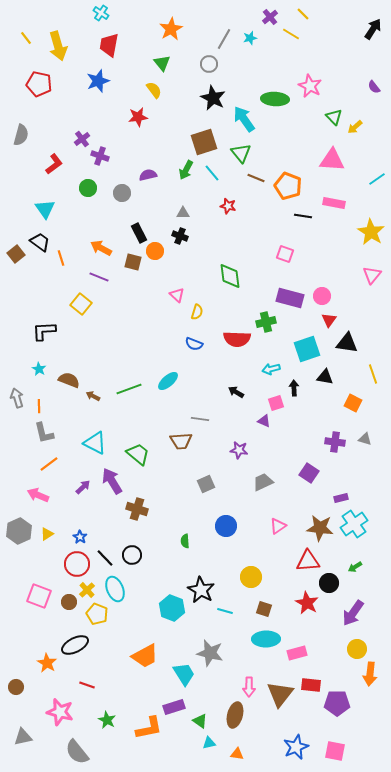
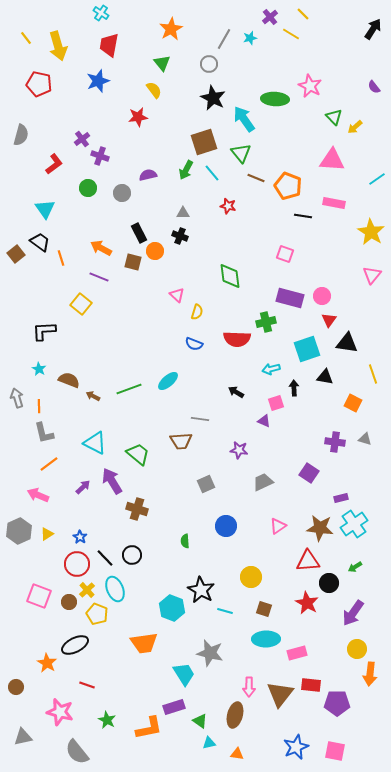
orange trapezoid at (145, 656): moved 1 px left, 13 px up; rotated 20 degrees clockwise
